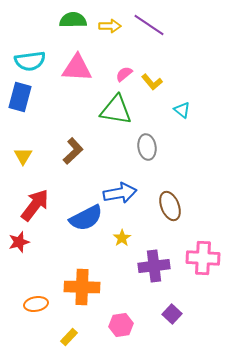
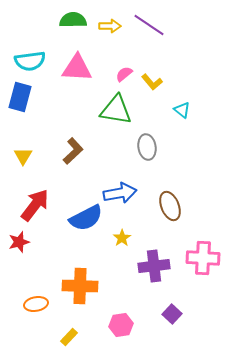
orange cross: moved 2 px left, 1 px up
